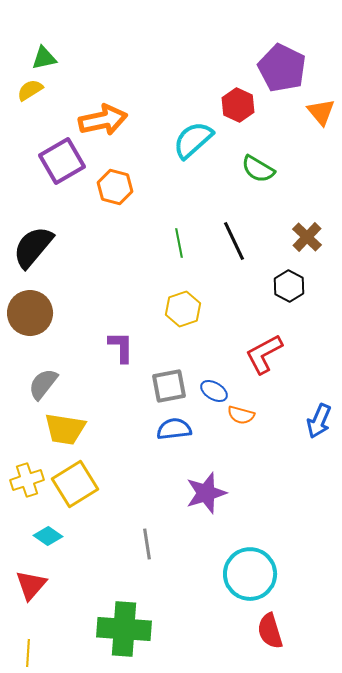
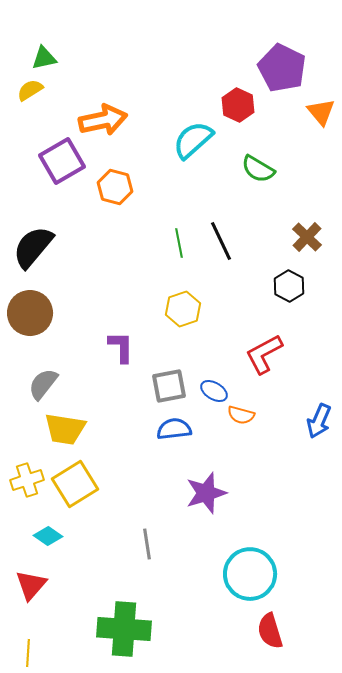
black line: moved 13 px left
